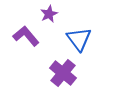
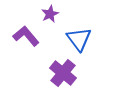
purple star: moved 1 px right
